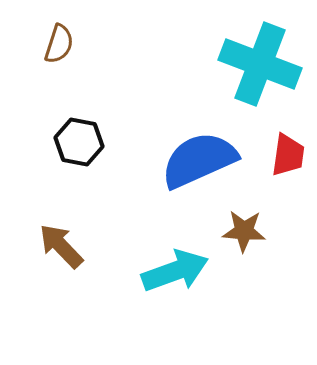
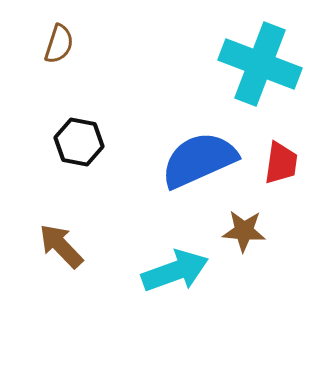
red trapezoid: moved 7 px left, 8 px down
